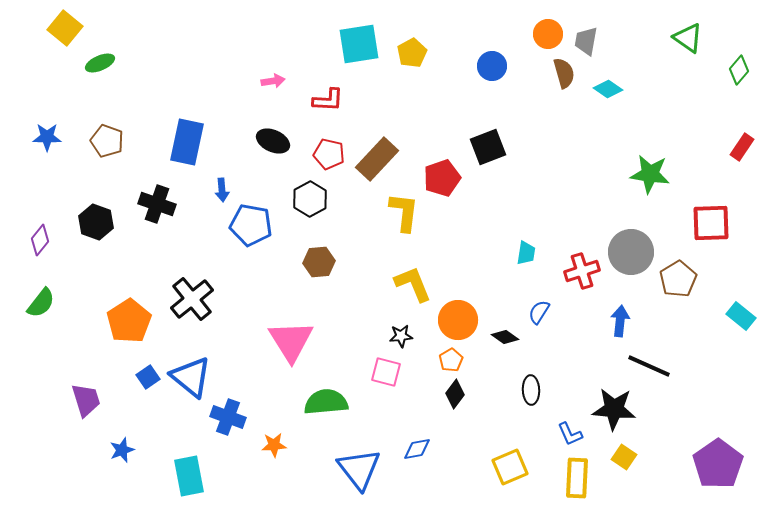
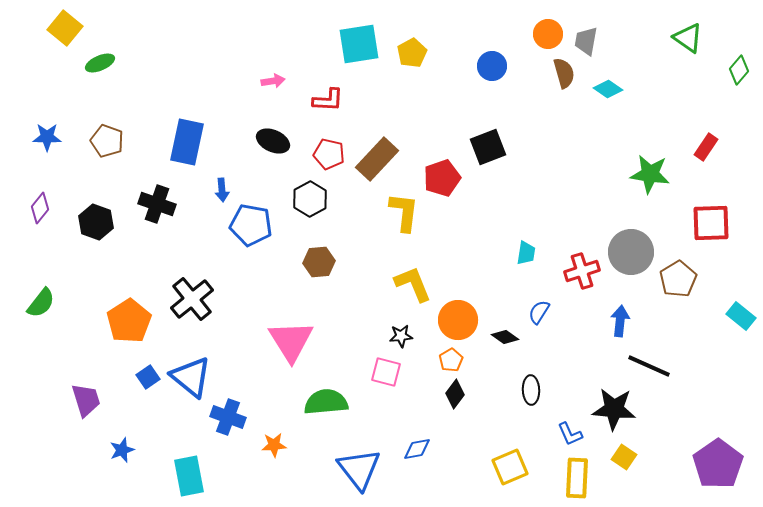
red rectangle at (742, 147): moved 36 px left
purple diamond at (40, 240): moved 32 px up
